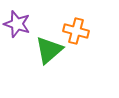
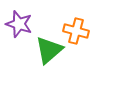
purple star: moved 2 px right
